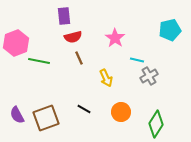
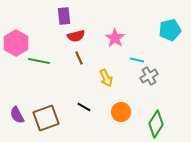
red semicircle: moved 3 px right, 1 px up
pink hexagon: rotated 10 degrees counterclockwise
black line: moved 2 px up
